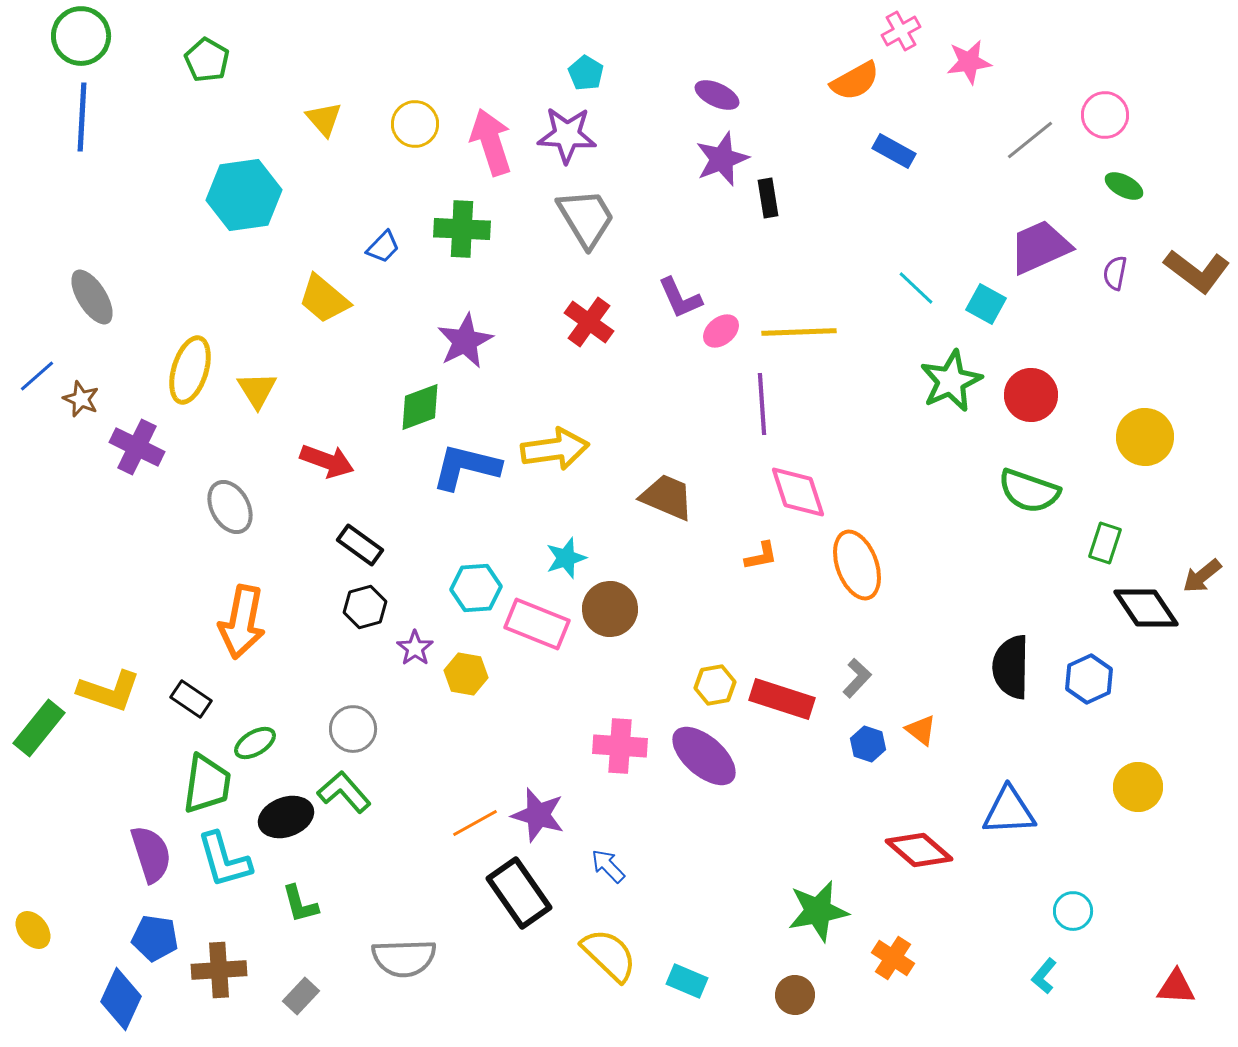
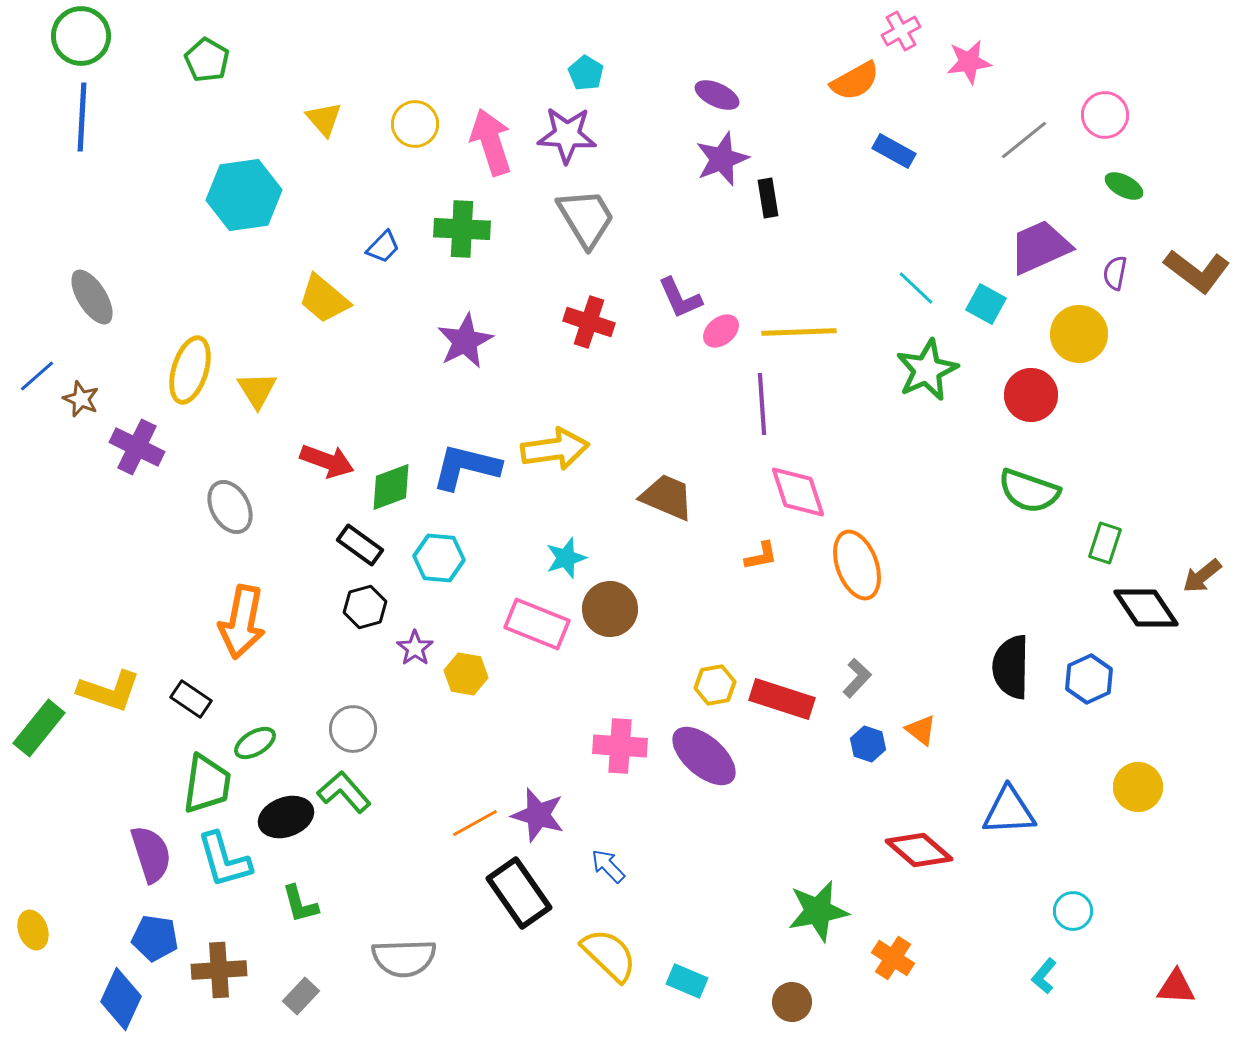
gray line at (1030, 140): moved 6 px left
red cross at (589, 322): rotated 18 degrees counterclockwise
green star at (951, 381): moved 24 px left, 11 px up
green diamond at (420, 407): moved 29 px left, 80 px down
yellow circle at (1145, 437): moved 66 px left, 103 px up
cyan hexagon at (476, 588): moved 37 px left, 30 px up; rotated 9 degrees clockwise
yellow ellipse at (33, 930): rotated 18 degrees clockwise
brown circle at (795, 995): moved 3 px left, 7 px down
